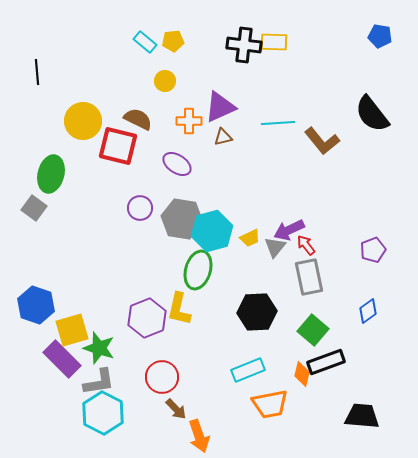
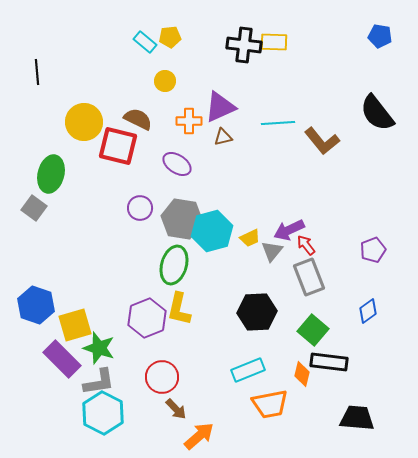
yellow pentagon at (173, 41): moved 3 px left, 4 px up
black semicircle at (372, 114): moved 5 px right, 1 px up
yellow circle at (83, 121): moved 1 px right, 1 px down
gray triangle at (275, 247): moved 3 px left, 4 px down
green ellipse at (198, 270): moved 24 px left, 5 px up
gray rectangle at (309, 277): rotated 9 degrees counterclockwise
yellow square at (72, 330): moved 3 px right, 5 px up
black rectangle at (326, 362): moved 3 px right; rotated 27 degrees clockwise
black trapezoid at (362, 416): moved 5 px left, 2 px down
orange arrow at (199, 436): rotated 112 degrees counterclockwise
